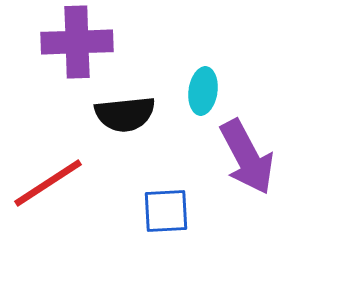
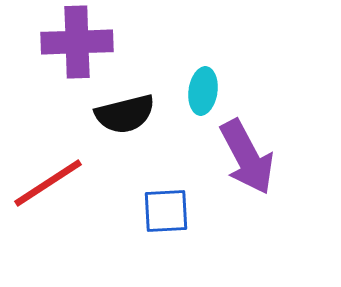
black semicircle: rotated 8 degrees counterclockwise
